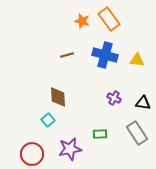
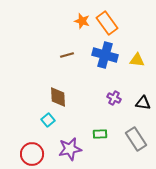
orange rectangle: moved 2 px left, 4 px down
gray rectangle: moved 1 px left, 6 px down
